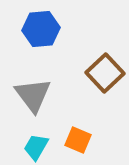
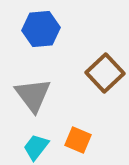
cyan trapezoid: rotated 8 degrees clockwise
